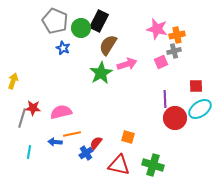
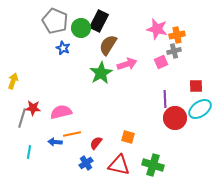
blue cross: moved 10 px down
